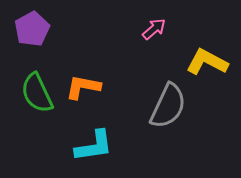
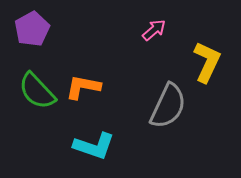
pink arrow: moved 1 px down
yellow L-shape: rotated 87 degrees clockwise
green semicircle: moved 2 px up; rotated 18 degrees counterclockwise
cyan L-shape: rotated 27 degrees clockwise
